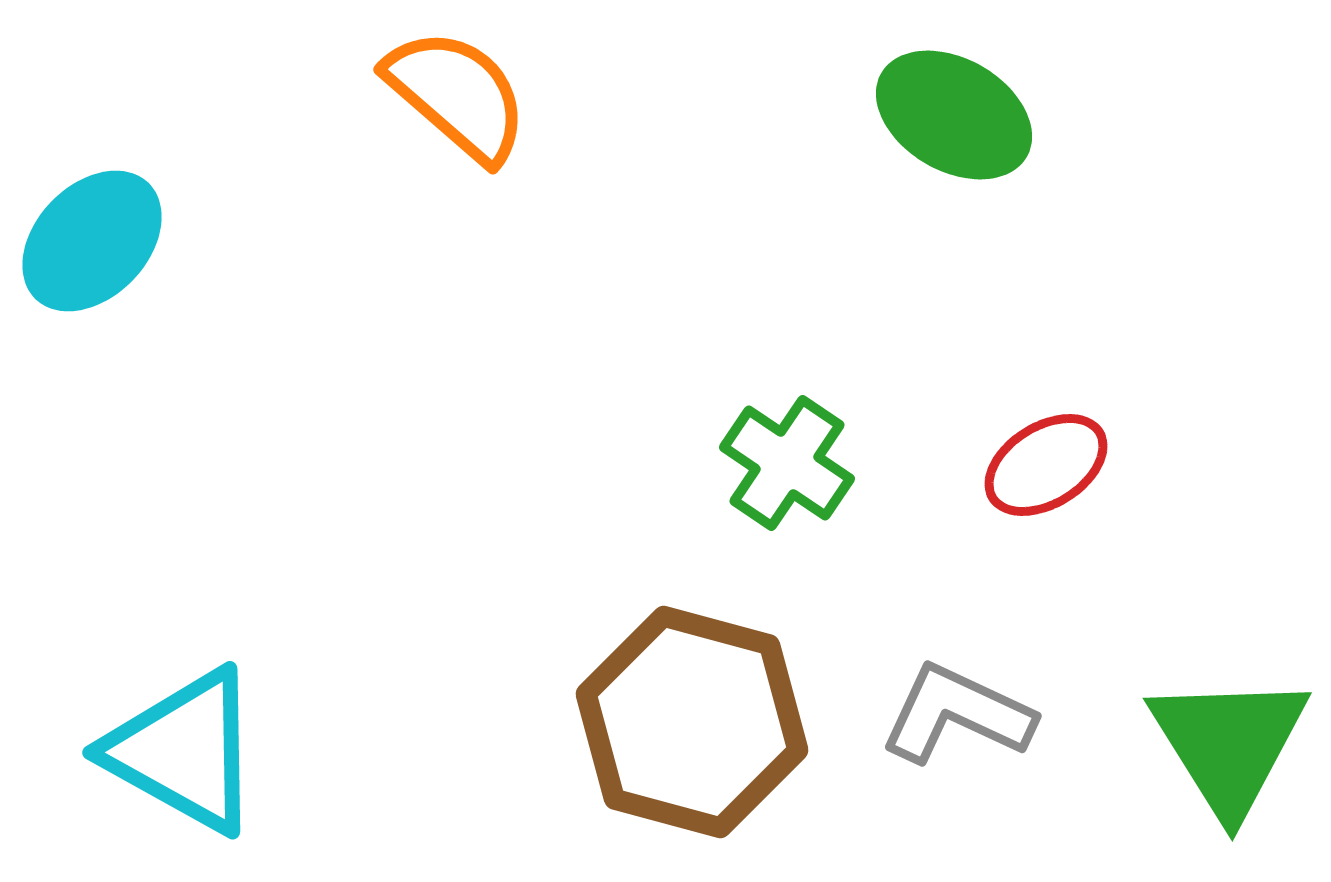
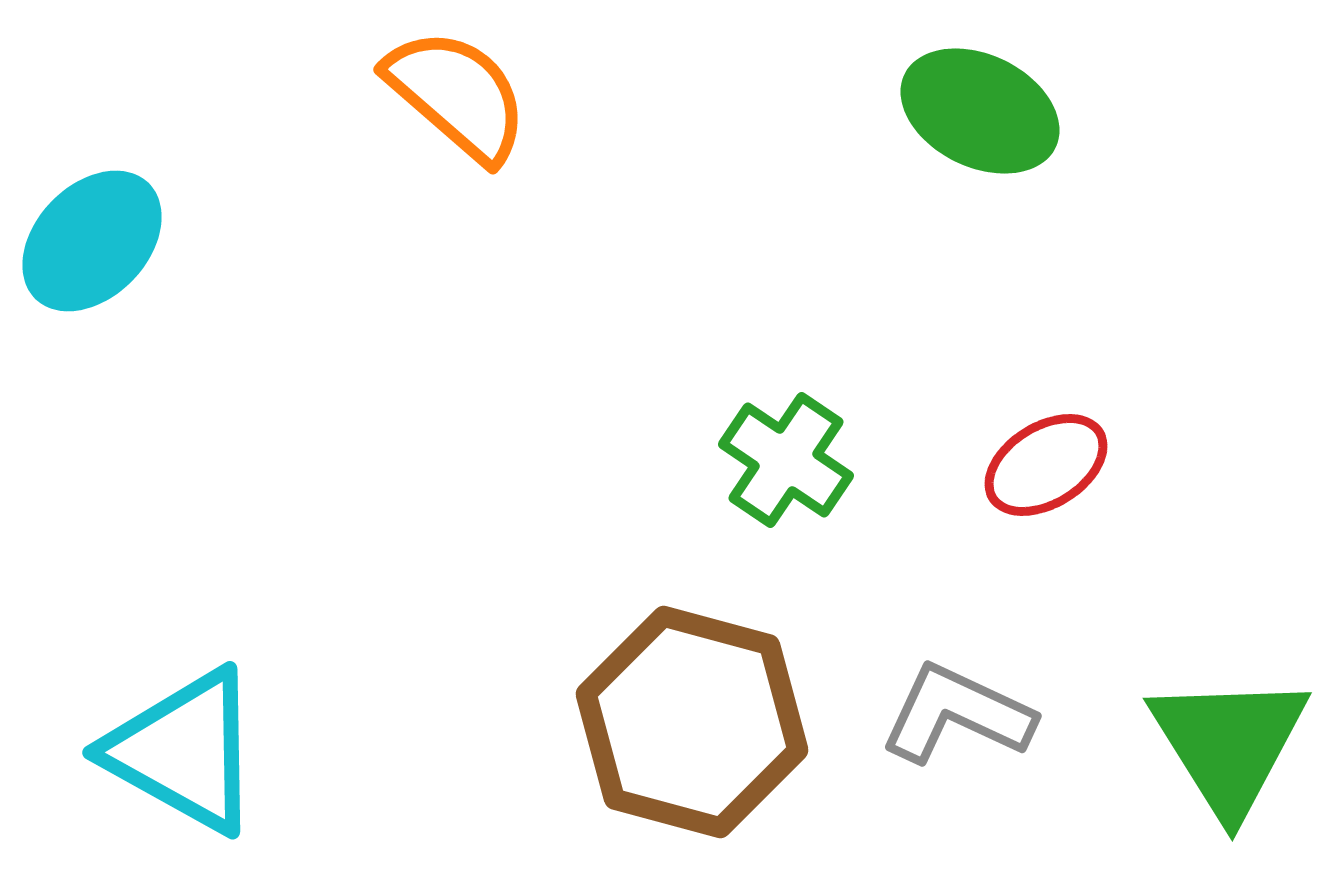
green ellipse: moved 26 px right, 4 px up; rotated 4 degrees counterclockwise
green cross: moved 1 px left, 3 px up
